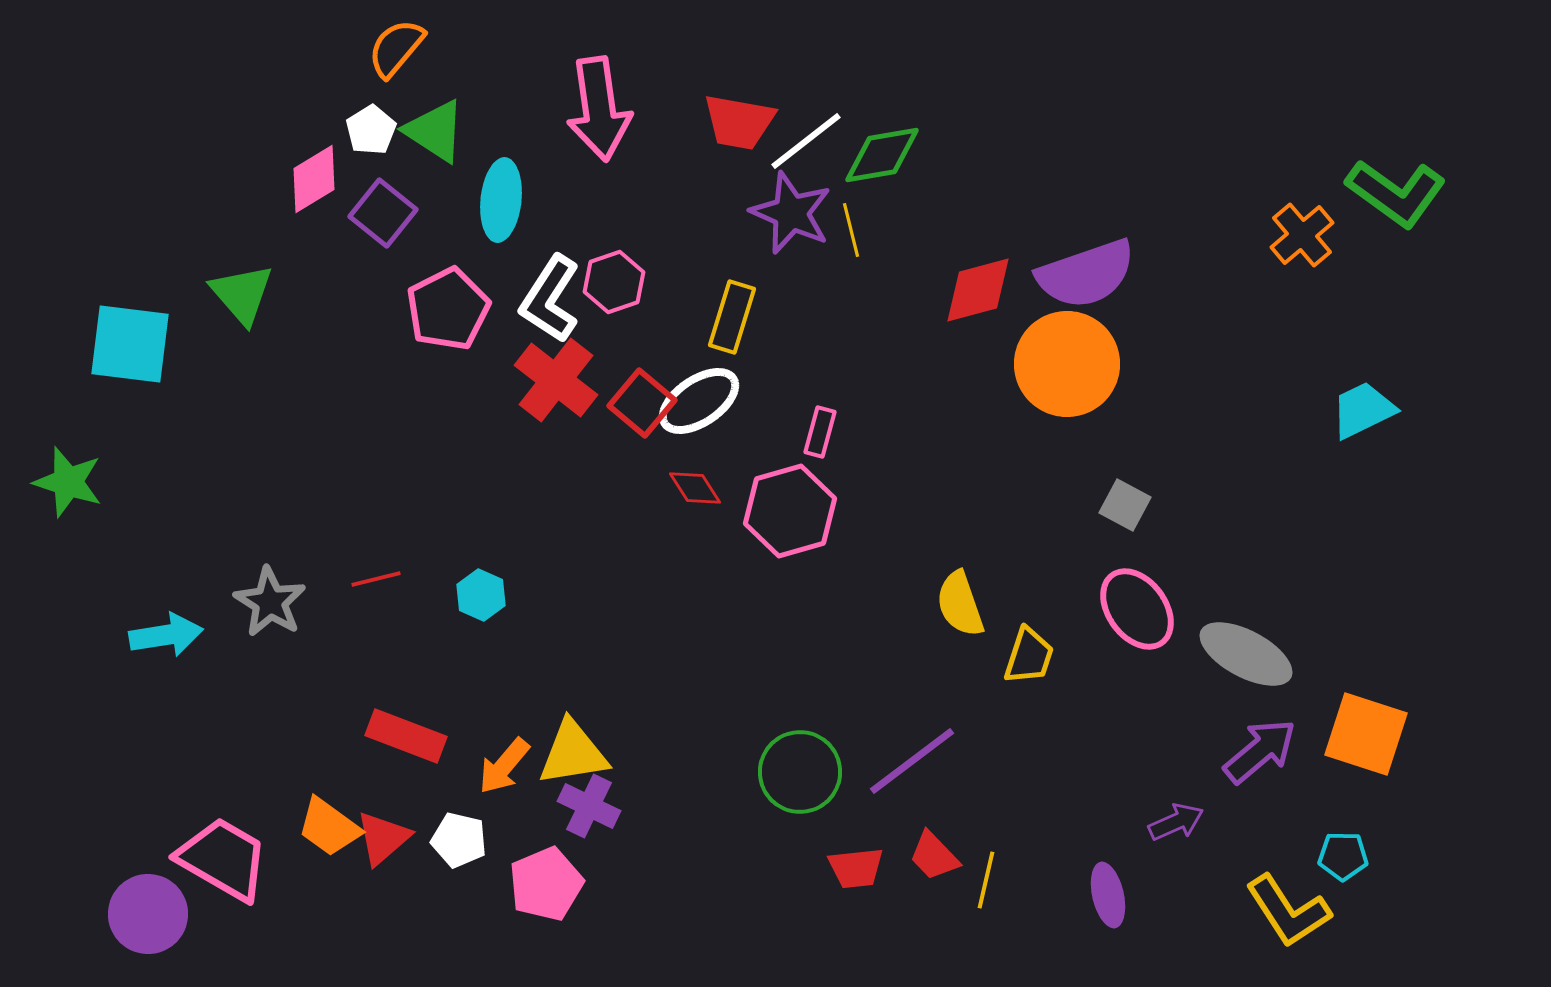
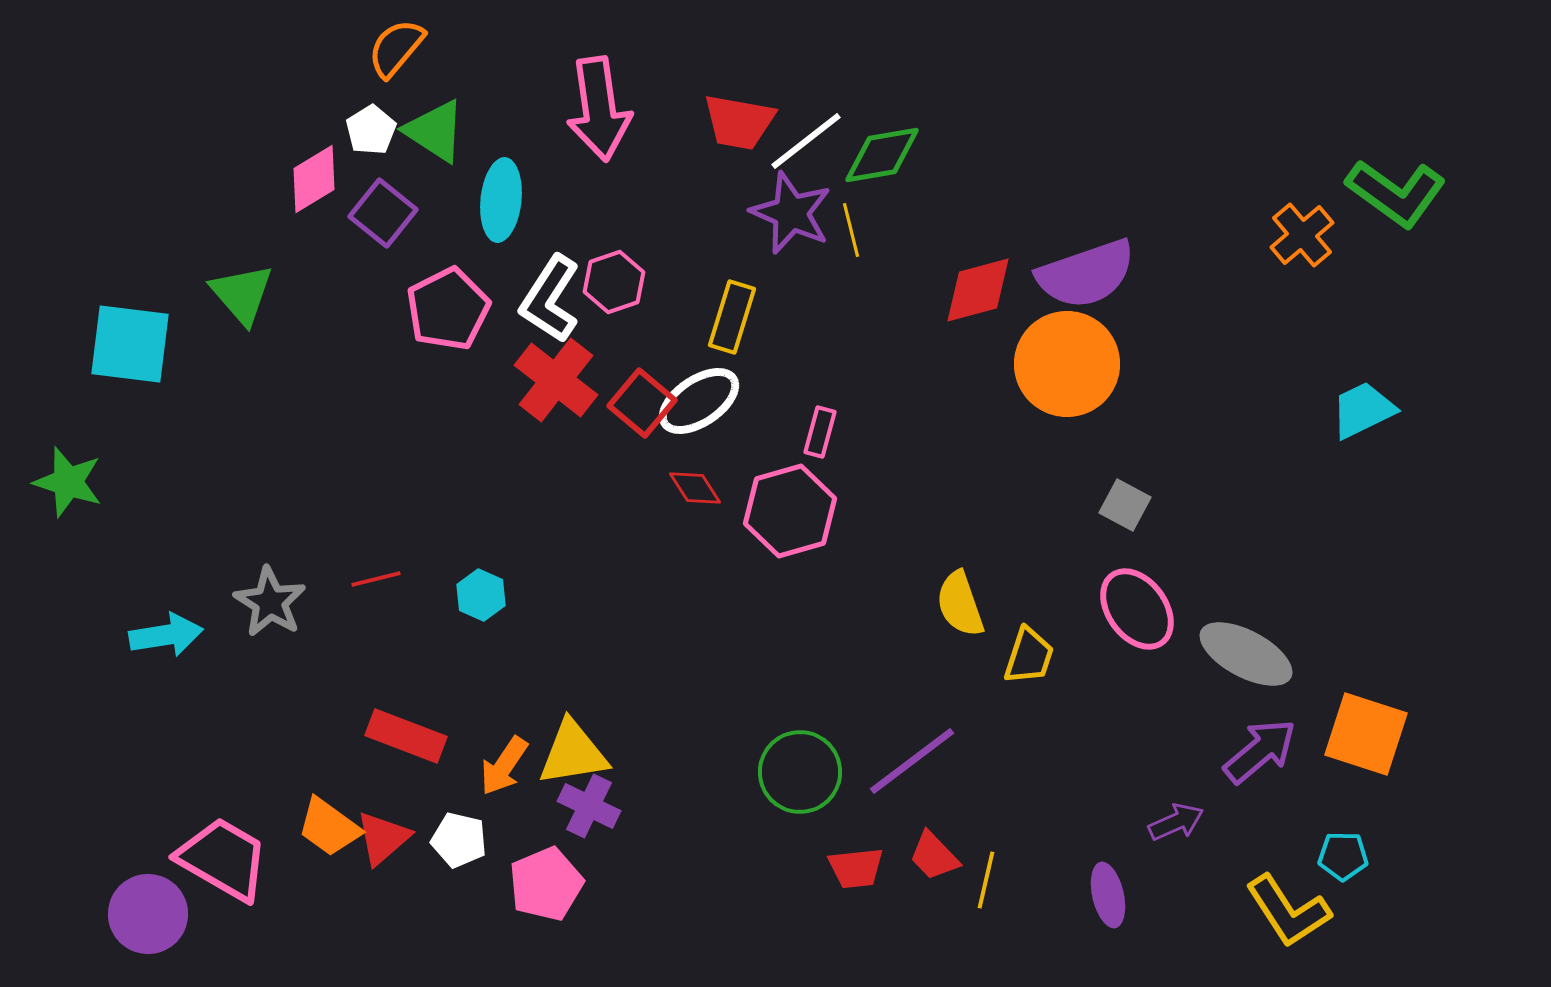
orange arrow at (504, 766): rotated 6 degrees counterclockwise
